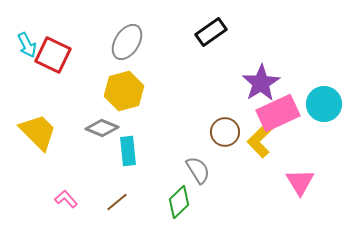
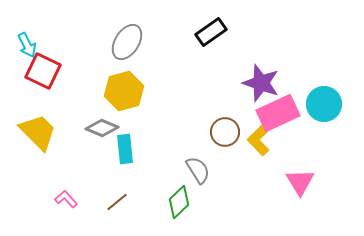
red square: moved 10 px left, 16 px down
purple star: rotated 21 degrees counterclockwise
yellow L-shape: moved 2 px up
cyan rectangle: moved 3 px left, 2 px up
